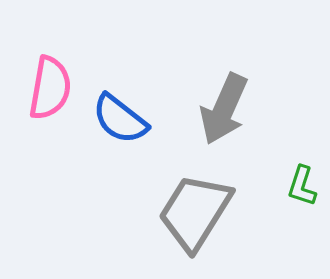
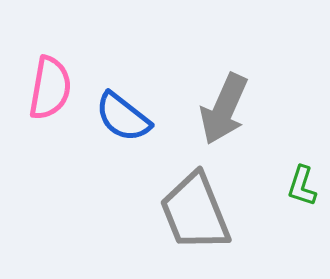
blue semicircle: moved 3 px right, 2 px up
gray trapezoid: rotated 54 degrees counterclockwise
